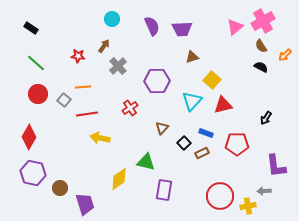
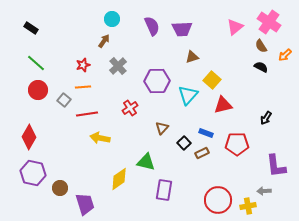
pink cross at (263, 21): moved 6 px right, 1 px down; rotated 25 degrees counterclockwise
brown arrow at (104, 46): moved 5 px up
red star at (78, 56): moved 5 px right, 9 px down; rotated 24 degrees counterclockwise
red circle at (38, 94): moved 4 px up
cyan triangle at (192, 101): moved 4 px left, 6 px up
red circle at (220, 196): moved 2 px left, 4 px down
